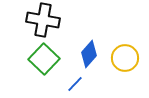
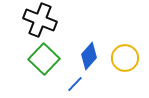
black cross: moved 3 px left; rotated 12 degrees clockwise
blue diamond: moved 2 px down
